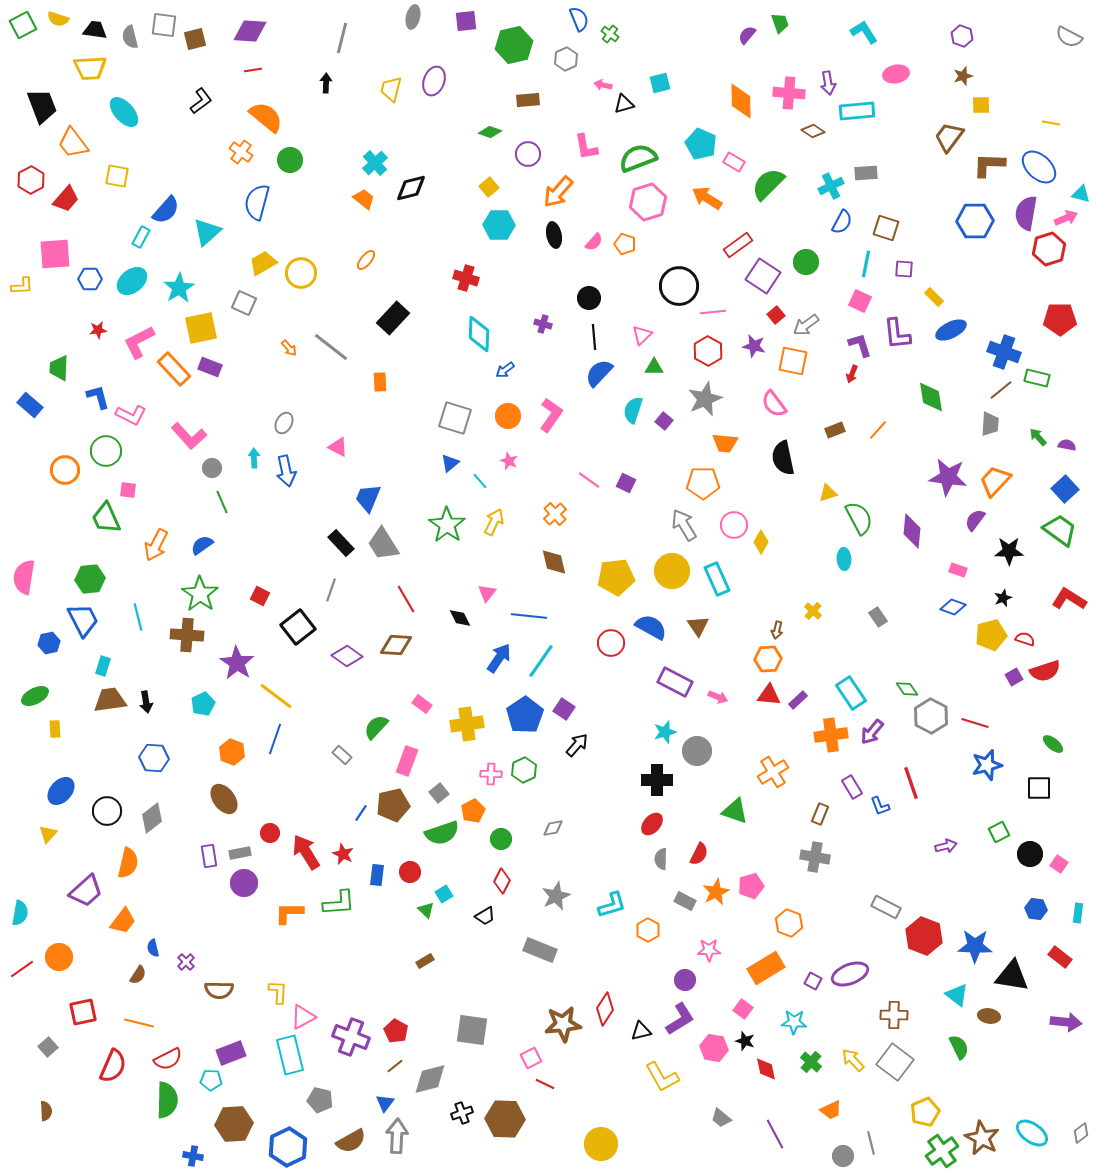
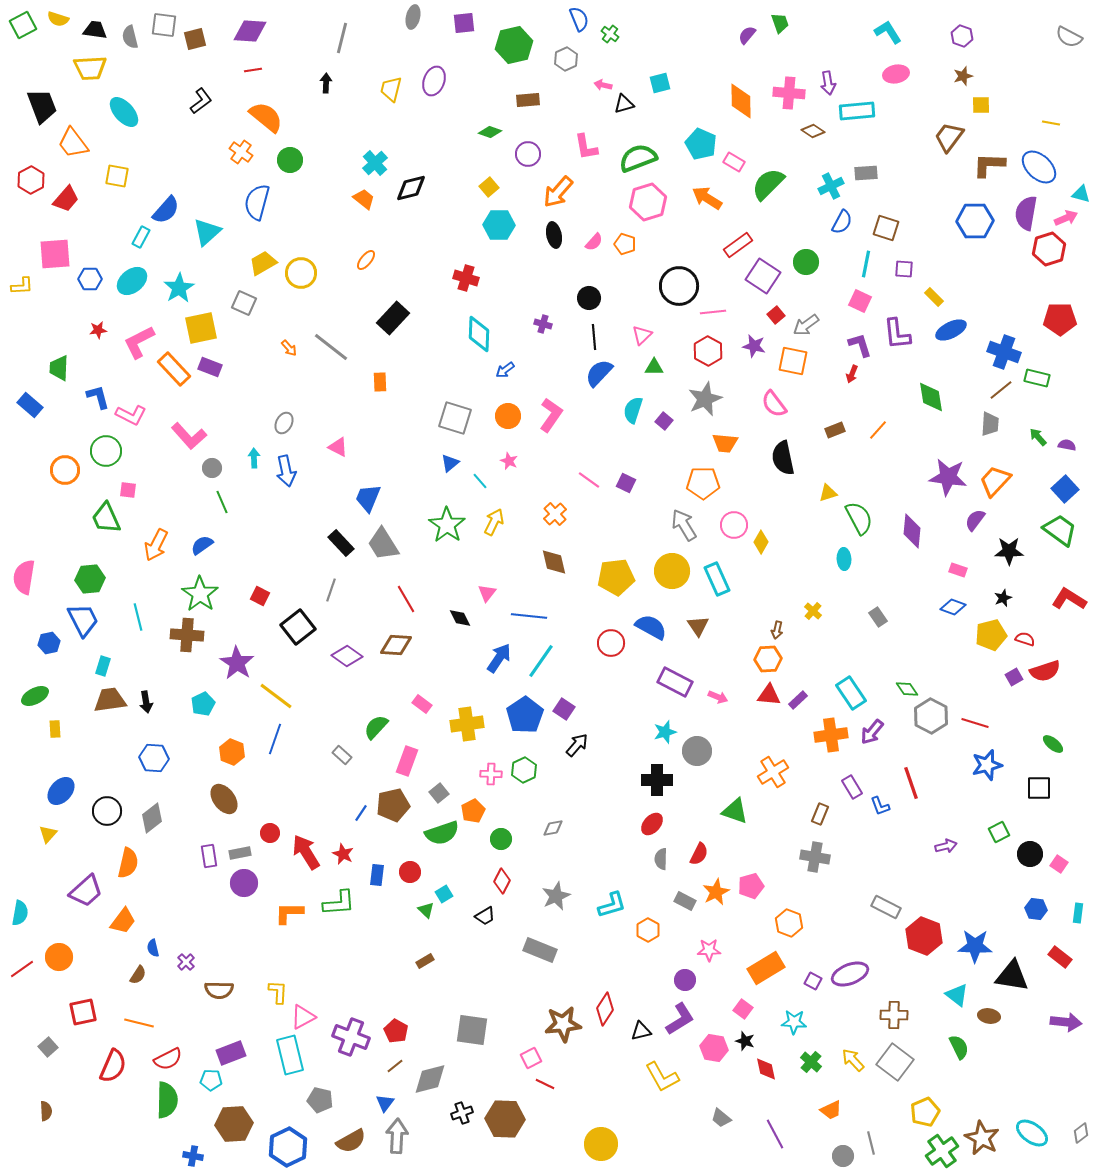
purple square at (466, 21): moved 2 px left, 2 px down
cyan L-shape at (864, 32): moved 24 px right
